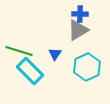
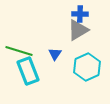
cyan rectangle: moved 2 px left; rotated 24 degrees clockwise
